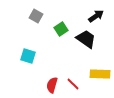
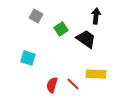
black arrow: rotated 49 degrees counterclockwise
cyan square: moved 2 px down
yellow rectangle: moved 4 px left
